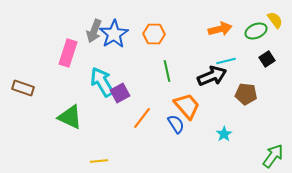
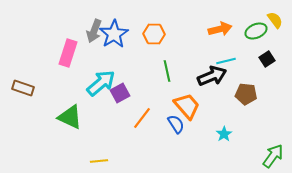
cyan arrow: moved 1 px left, 1 px down; rotated 80 degrees clockwise
